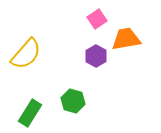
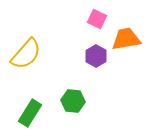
pink square: rotated 30 degrees counterclockwise
green hexagon: rotated 10 degrees counterclockwise
